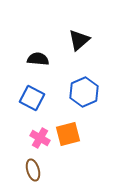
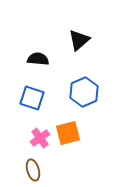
blue square: rotated 10 degrees counterclockwise
orange square: moved 1 px up
pink cross: rotated 24 degrees clockwise
